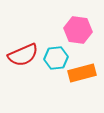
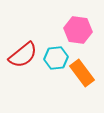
red semicircle: rotated 16 degrees counterclockwise
orange rectangle: rotated 68 degrees clockwise
